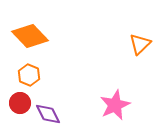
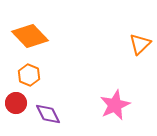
red circle: moved 4 px left
